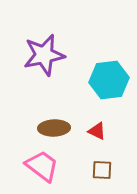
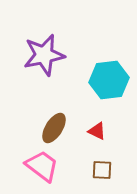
brown ellipse: rotated 56 degrees counterclockwise
